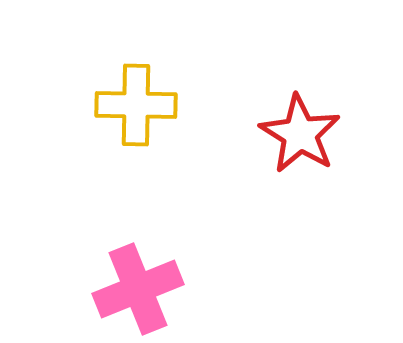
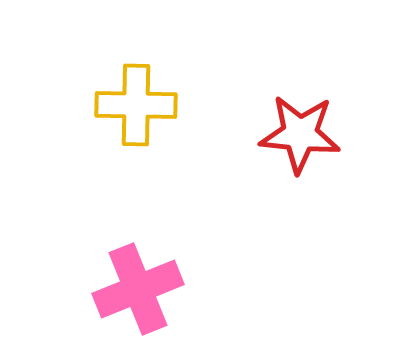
red star: rotated 26 degrees counterclockwise
